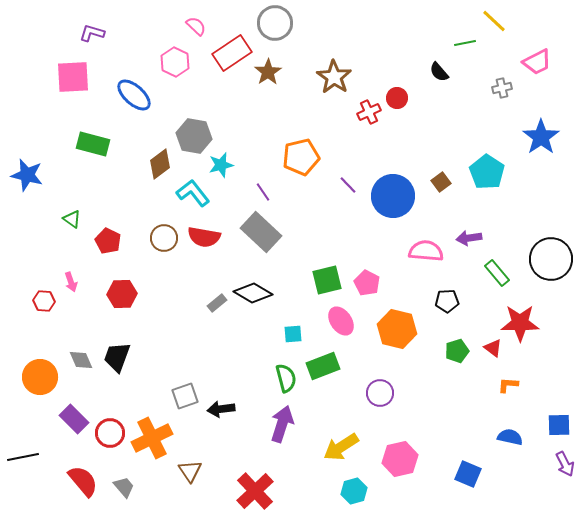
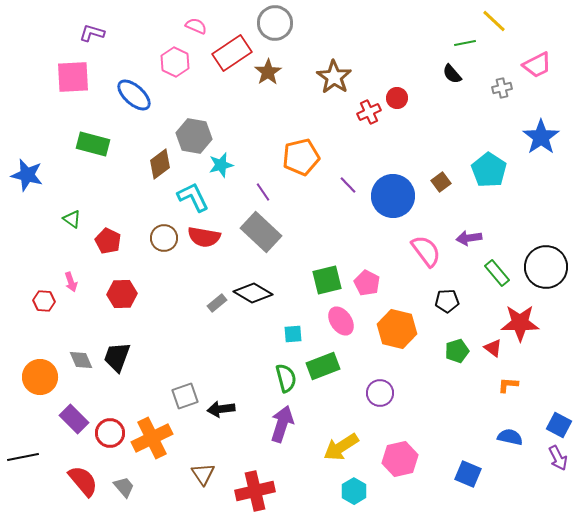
pink semicircle at (196, 26): rotated 20 degrees counterclockwise
pink trapezoid at (537, 62): moved 3 px down
black semicircle at (439, 72): moved 13 px right, 2 px down
cyan pentagon at (487, 172): moved 2 px right, 2 px up
cyan L-shape at (193, 193): moved 4 px down; rotated 12 degrees clockwise
pink semicircle at (426, 251): rotated 48 degrees clockwise
black circle at (551, 259): moved 5 px left, 8 px down
blue square at (559, 425): rotated 30 degrees clockwise
purple arrow at (565, 464): moved 7 px left, 6 px up
brown triangle at (190, 471): moved 13 px right, 3 px down
red cross at (255, 491): rotated 30 degrees clockwise
cyan hexagon at (354, 491): rotated 15 degrees counterclockwise
